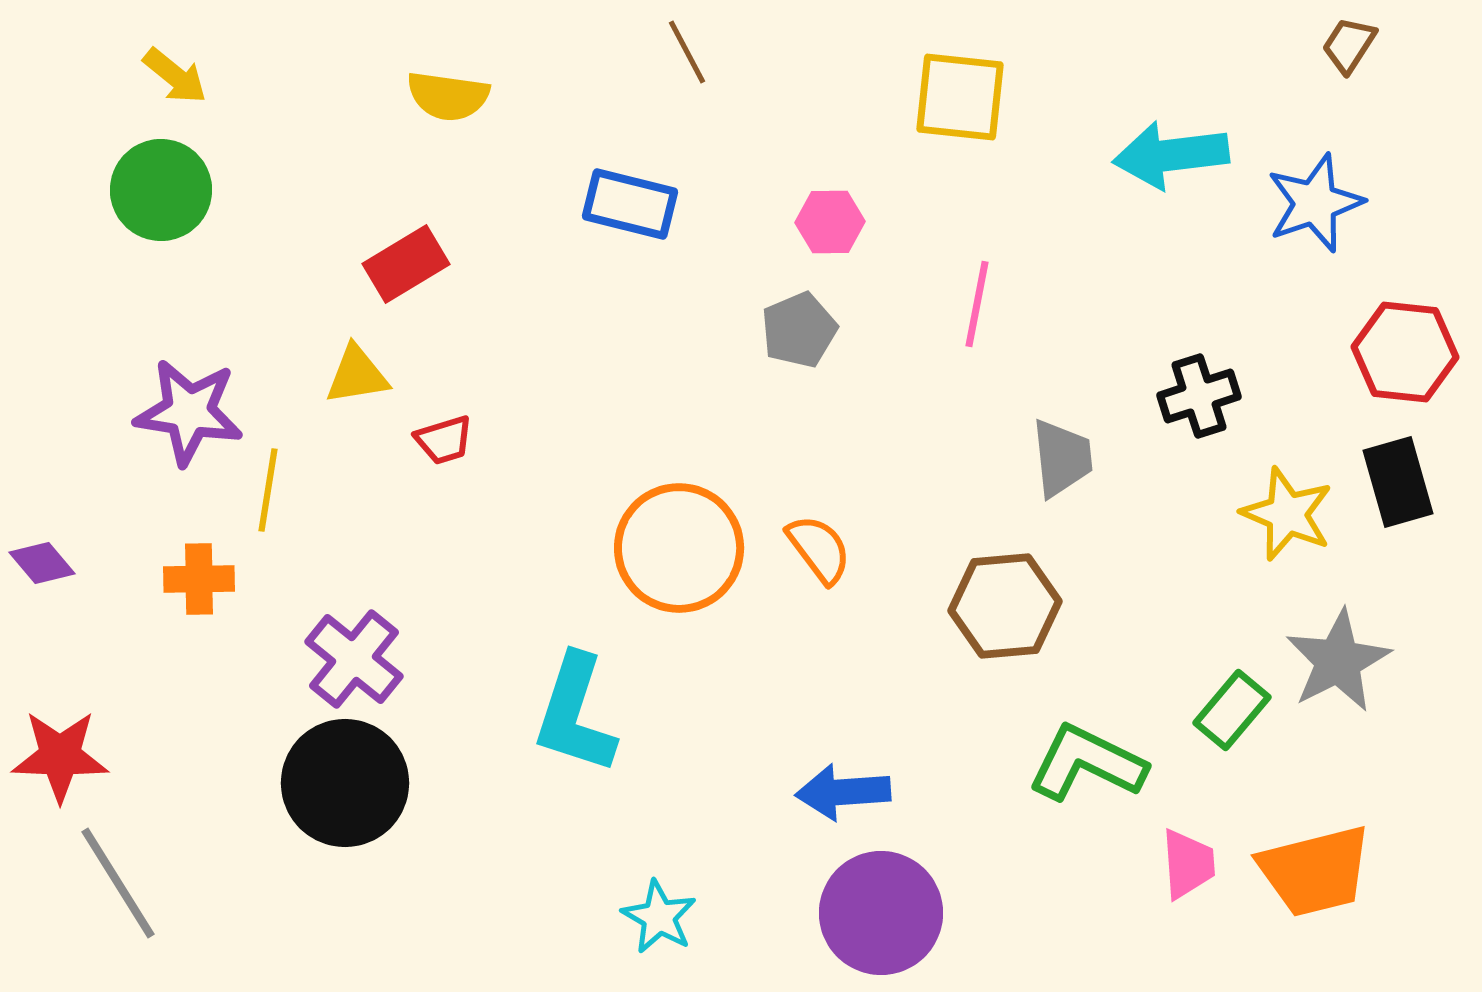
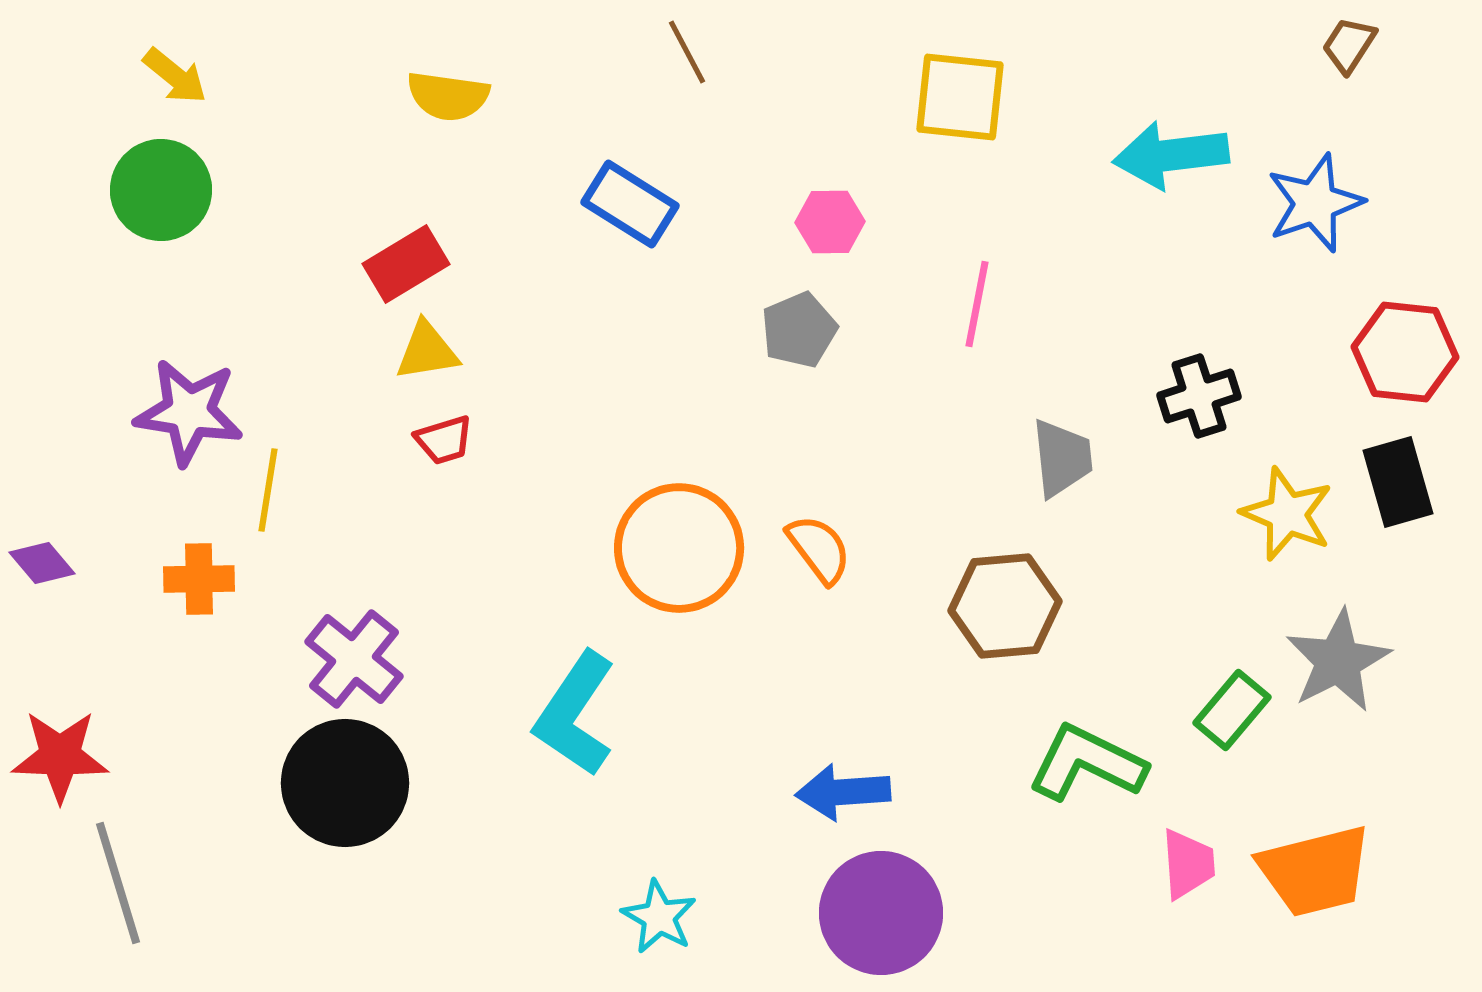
blue rectangle: rotated 18 degrees clockwise
yellow triangle: moved 70 px right, 24 px up
cyan L-shape: rotated 16 degrees clockwise
gray line: rotated 15 degrees clockwise
